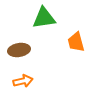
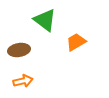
green triangle: moved 1 px right, 2 px down; rotated 45 degrees clockwise
orange trapezoid: rotated 75 degrees clockwise
